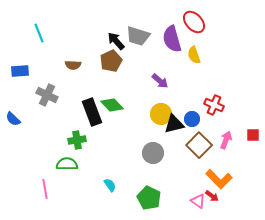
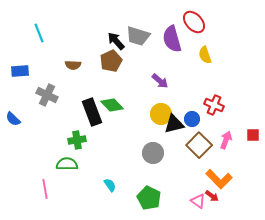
yellow semicircle: moved 11 px right
